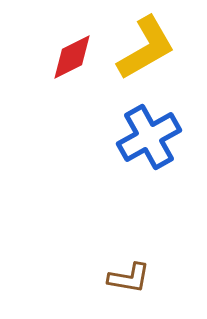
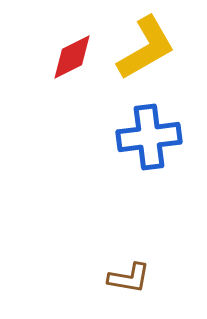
blue cross: rotated 22 degrees clockwise
